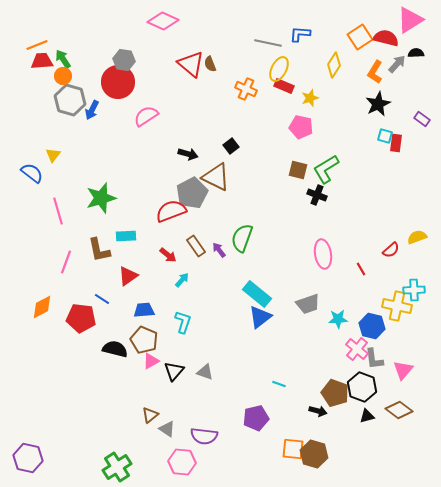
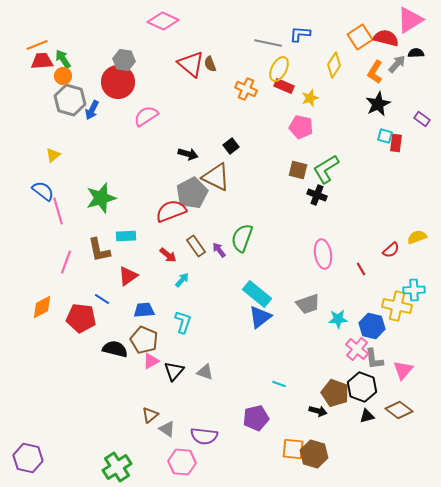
yellow triangle at (53, 155): rotated 14 degrees clockwise
blue semicircle at (32, 173): moved 11 px right, 18 px down
